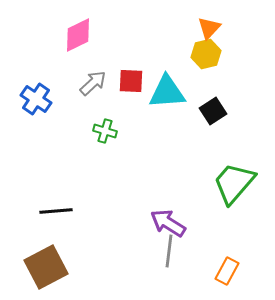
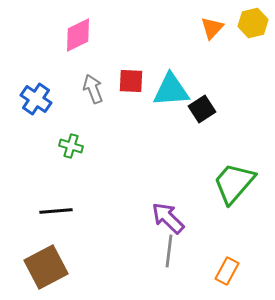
orange triangle: moved 3 px right
yellow hexagon: moved 47 px right, 31 px up
gray arrow: moved 6 px down; rotated 68 degrees counterclockwise
cyan triangle: moved 4 px right, 2 px up
black square: moved 11 px left, 2 px up
green cross: moved 34 px left, 15 px down
purple arrow: moved 5 px up; rotated 12 degrees clockwise
